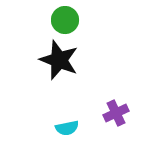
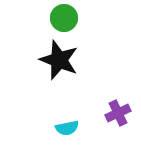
green circle: moved 1 px left, 2 px up
purple cross: moved 2 px right
